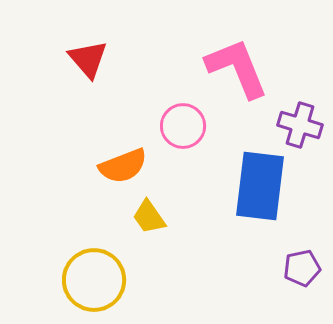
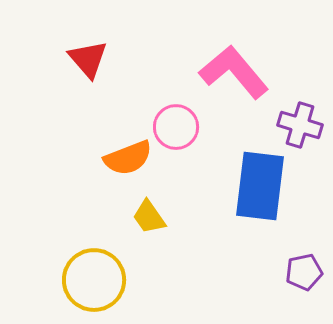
pink L-shape: moved 3 px left, 4 px down; rotated 18 degrees counterclockwise
pink circle: moved 7 px left, 1 px down
orange semicircle: moved 5 px right, 8 px up
purple pentagon: moved 2 px right, 4 px down
